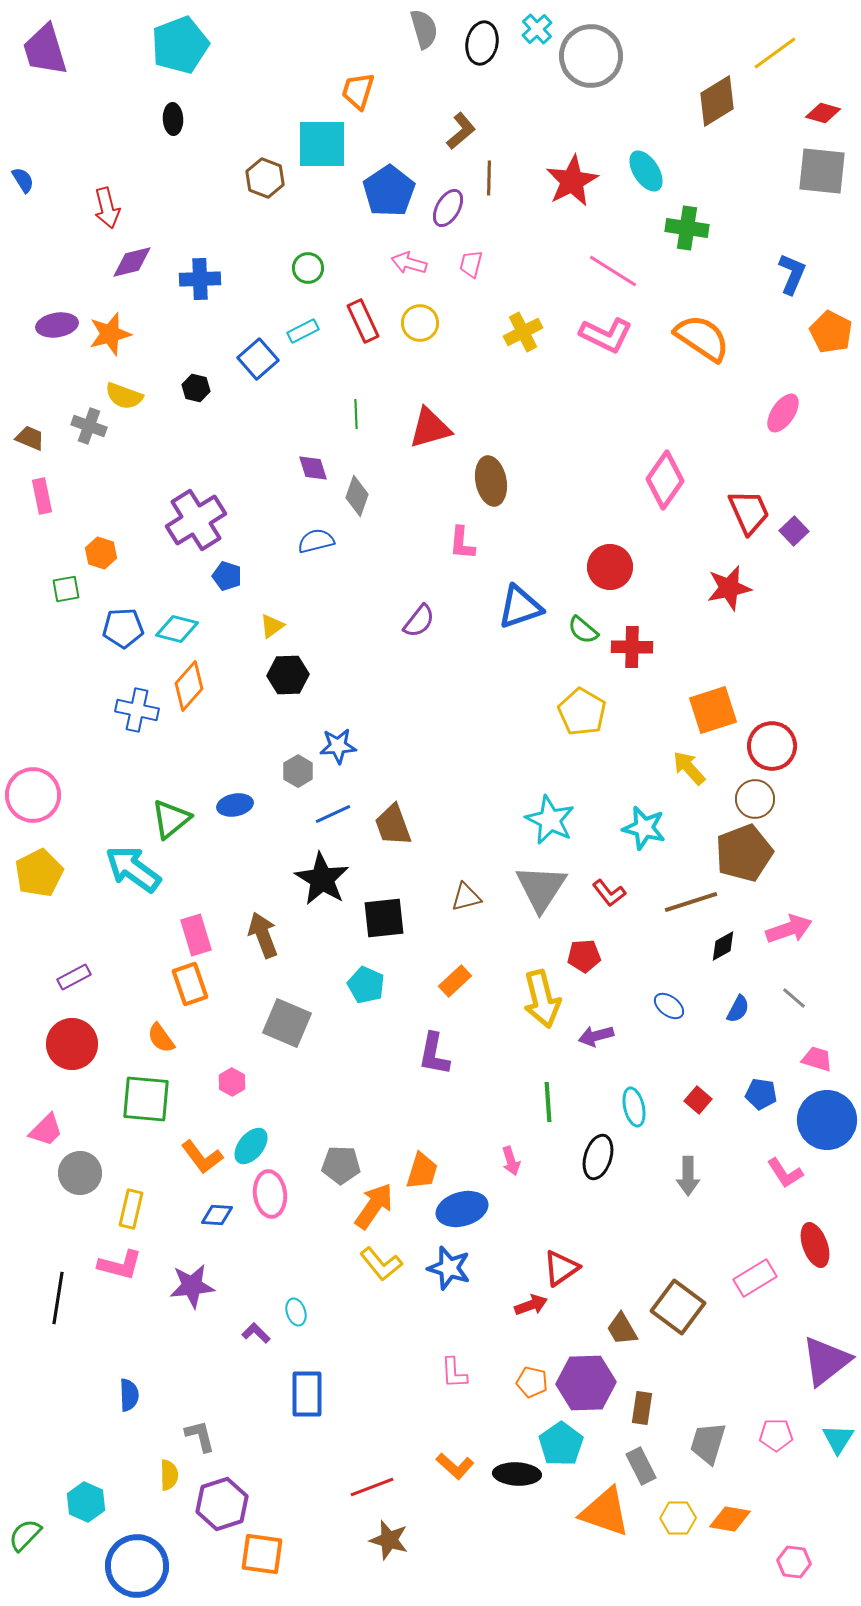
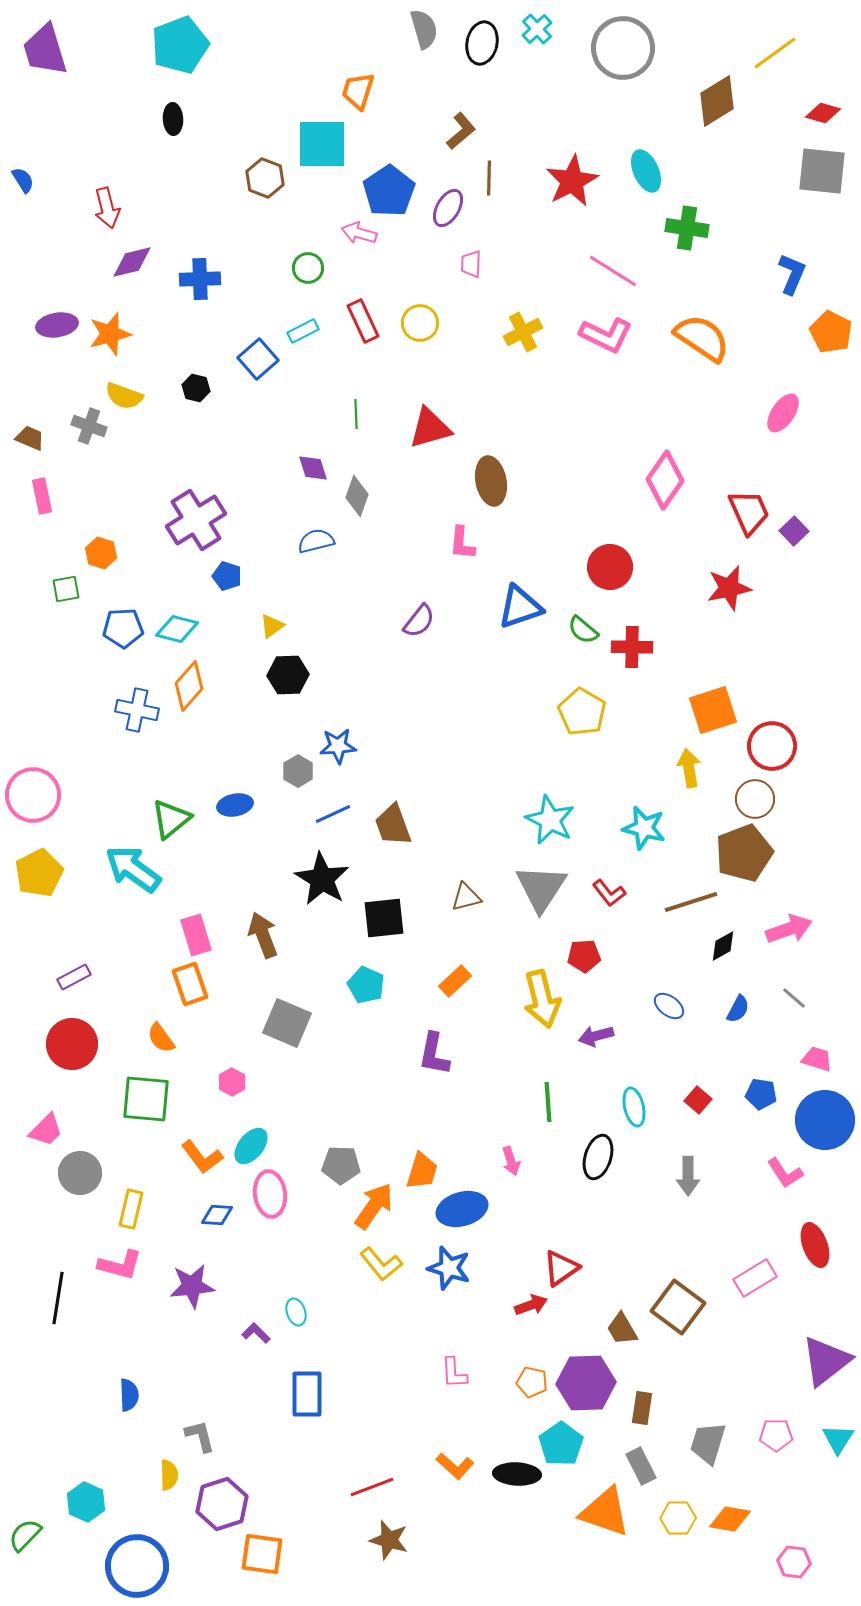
gray circle at (591, 56): moved 32 px right, 8 px up
cyan ellipse at (646, 171): rotated 9 degrees clockwise
pink arrow at (409, 263): moved 50 px left, 30 px up
pink trapezoid at (471, 264): rotated 12 degrees counterclockwise
yellow arrow at (689, 768): rotated 33 degrees clockwise
blue circle at (827, 1120): moved 2 px left
